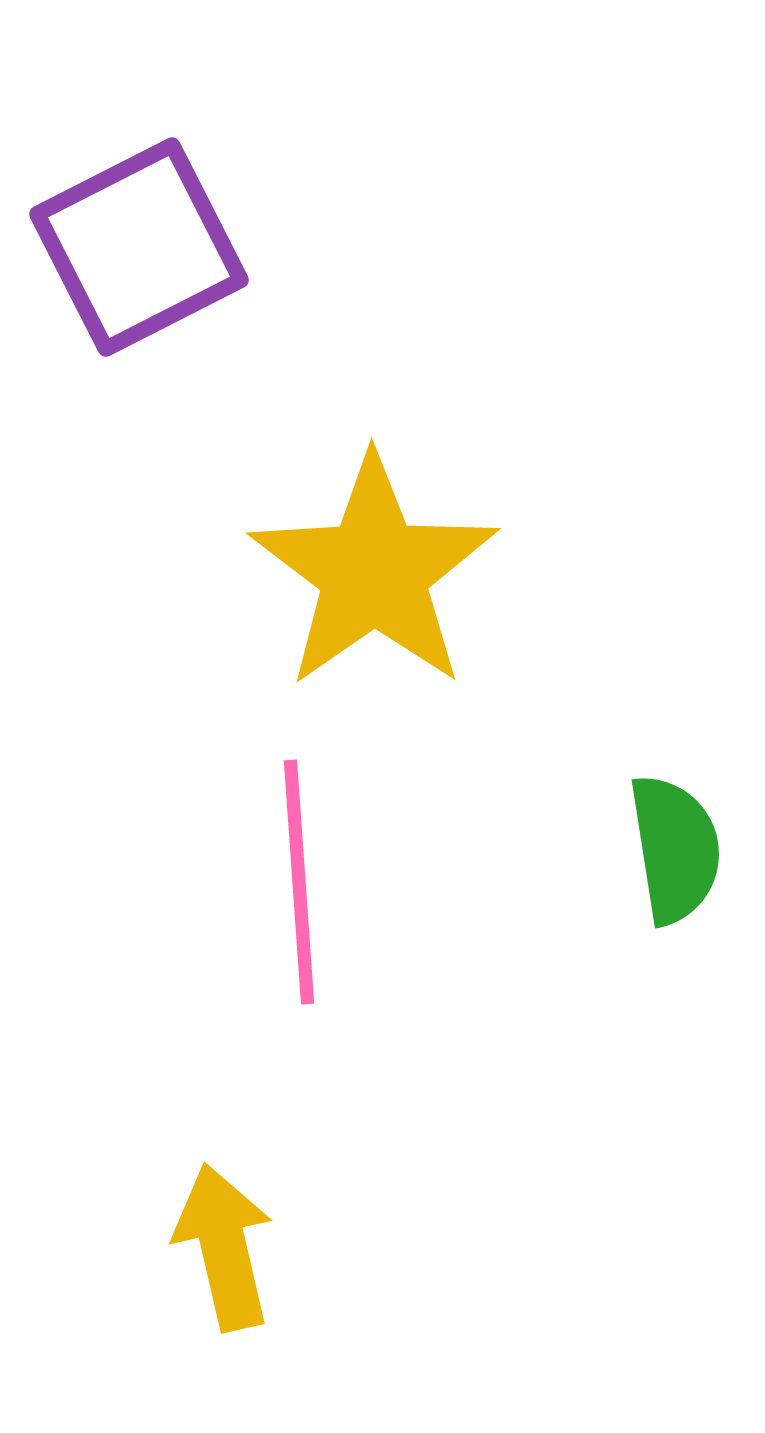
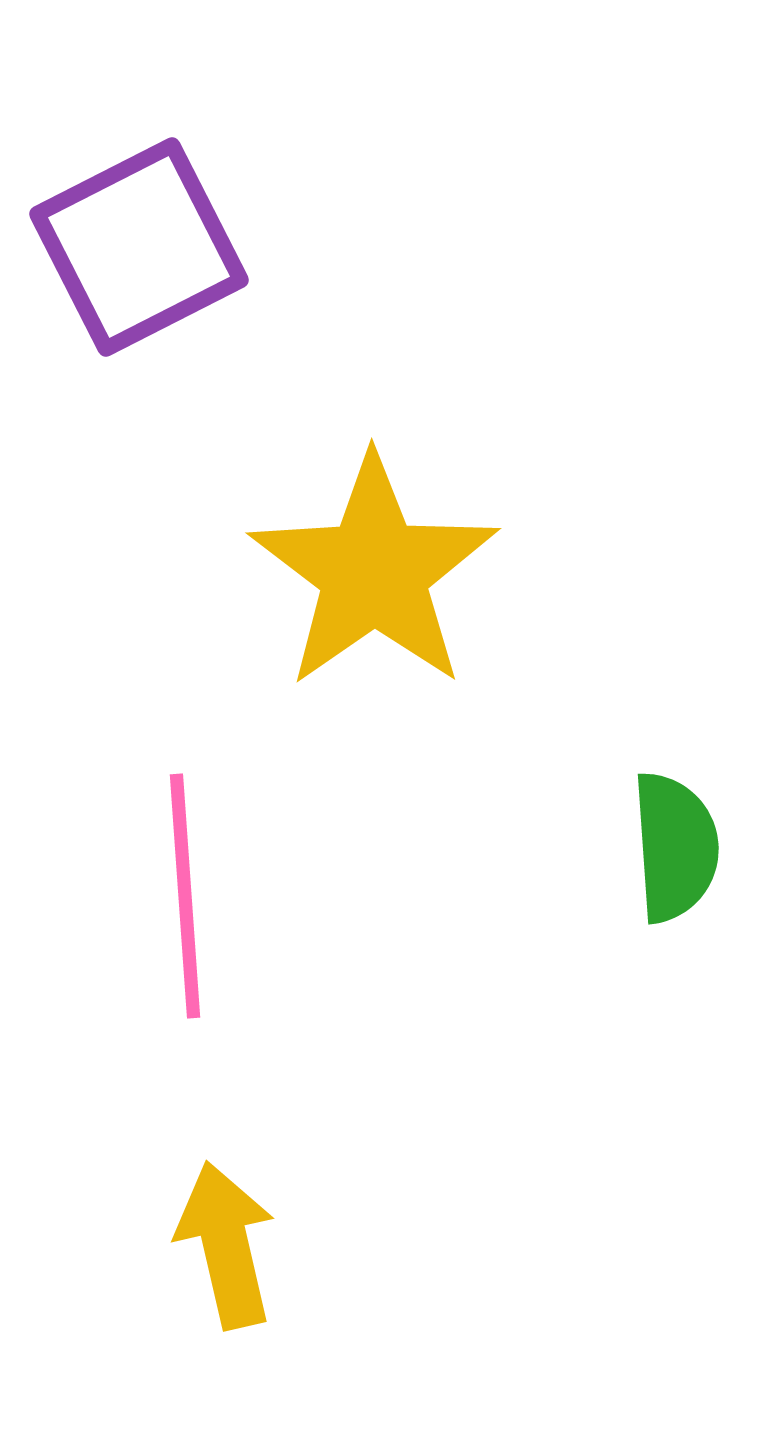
green semicircle: moved 2 px up; rotated 5 degrees clockwise
pink line: moved 114 px left, 14 px down
yellow arrow: moved 2 px right, 2 px up
